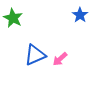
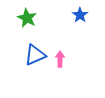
green star: moved 14 px right
pink arrow: rotated 133 degrees clockwise
